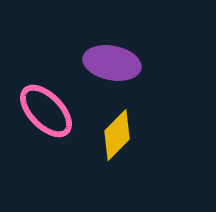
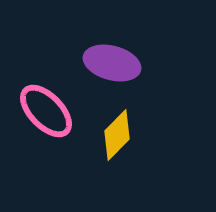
purple ellipse: rotated 4 degrees clockwise
